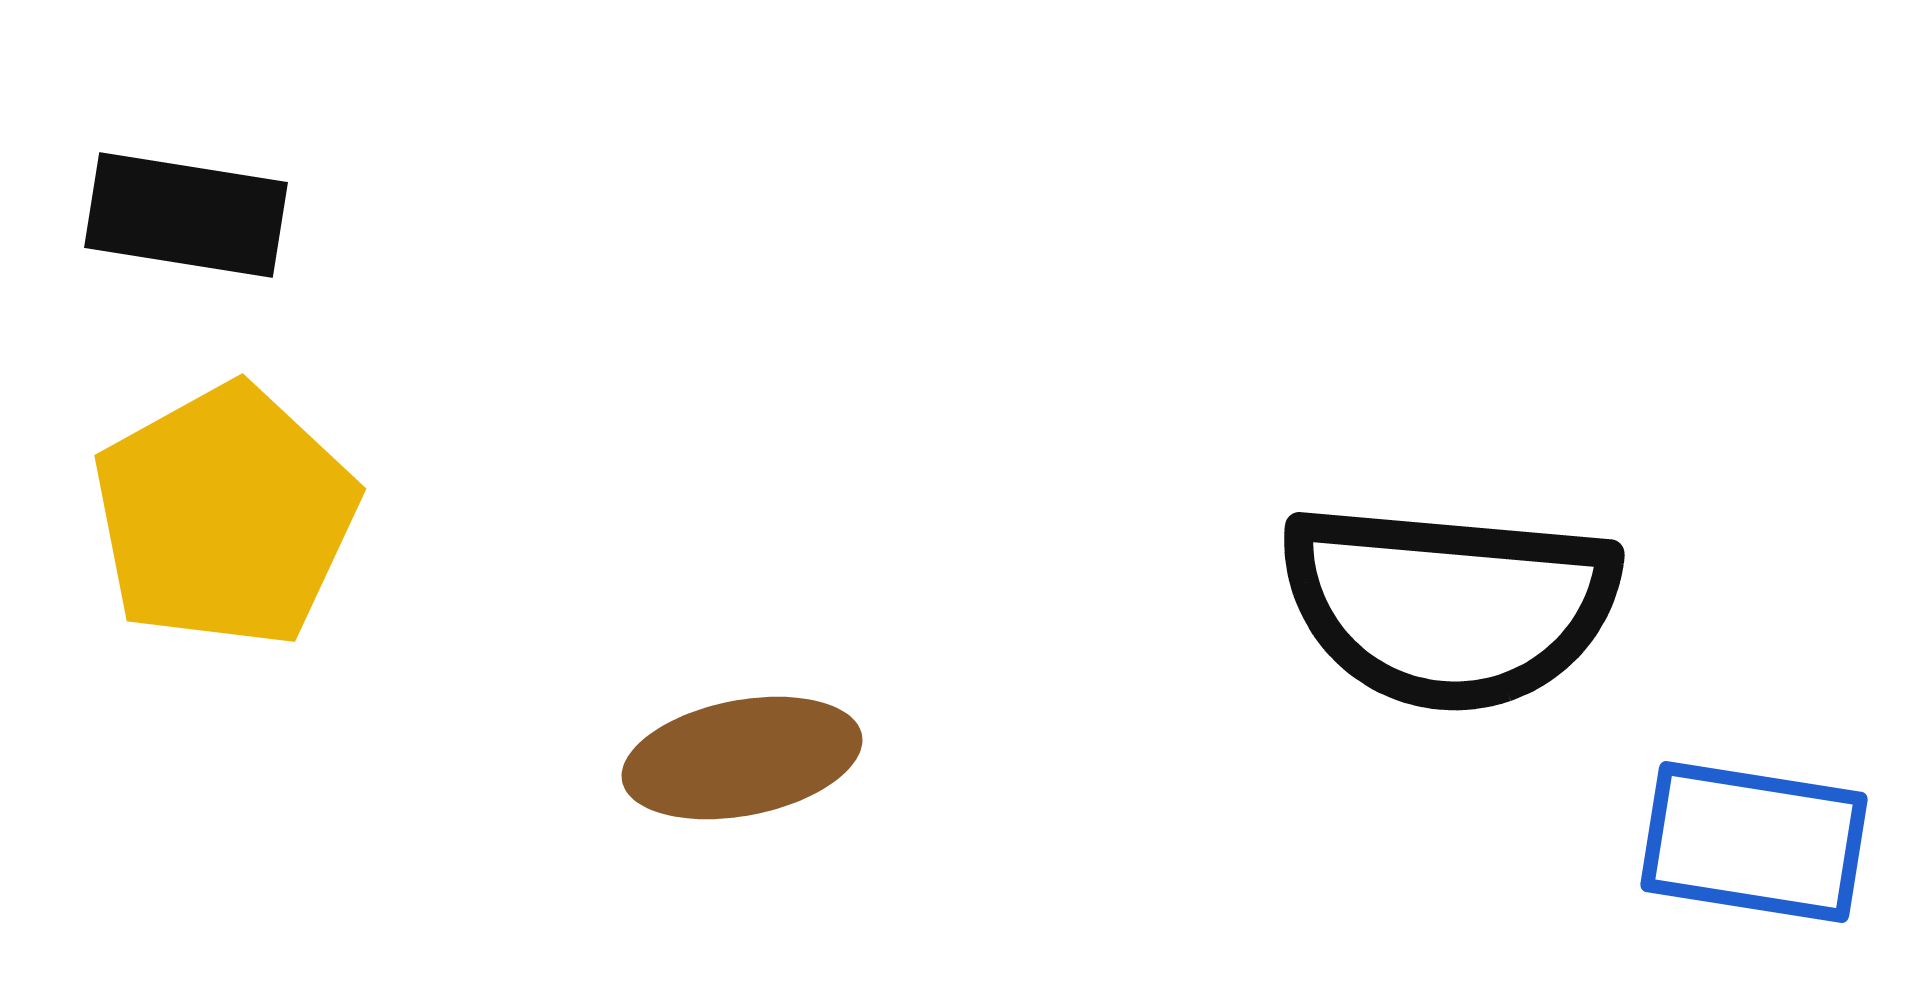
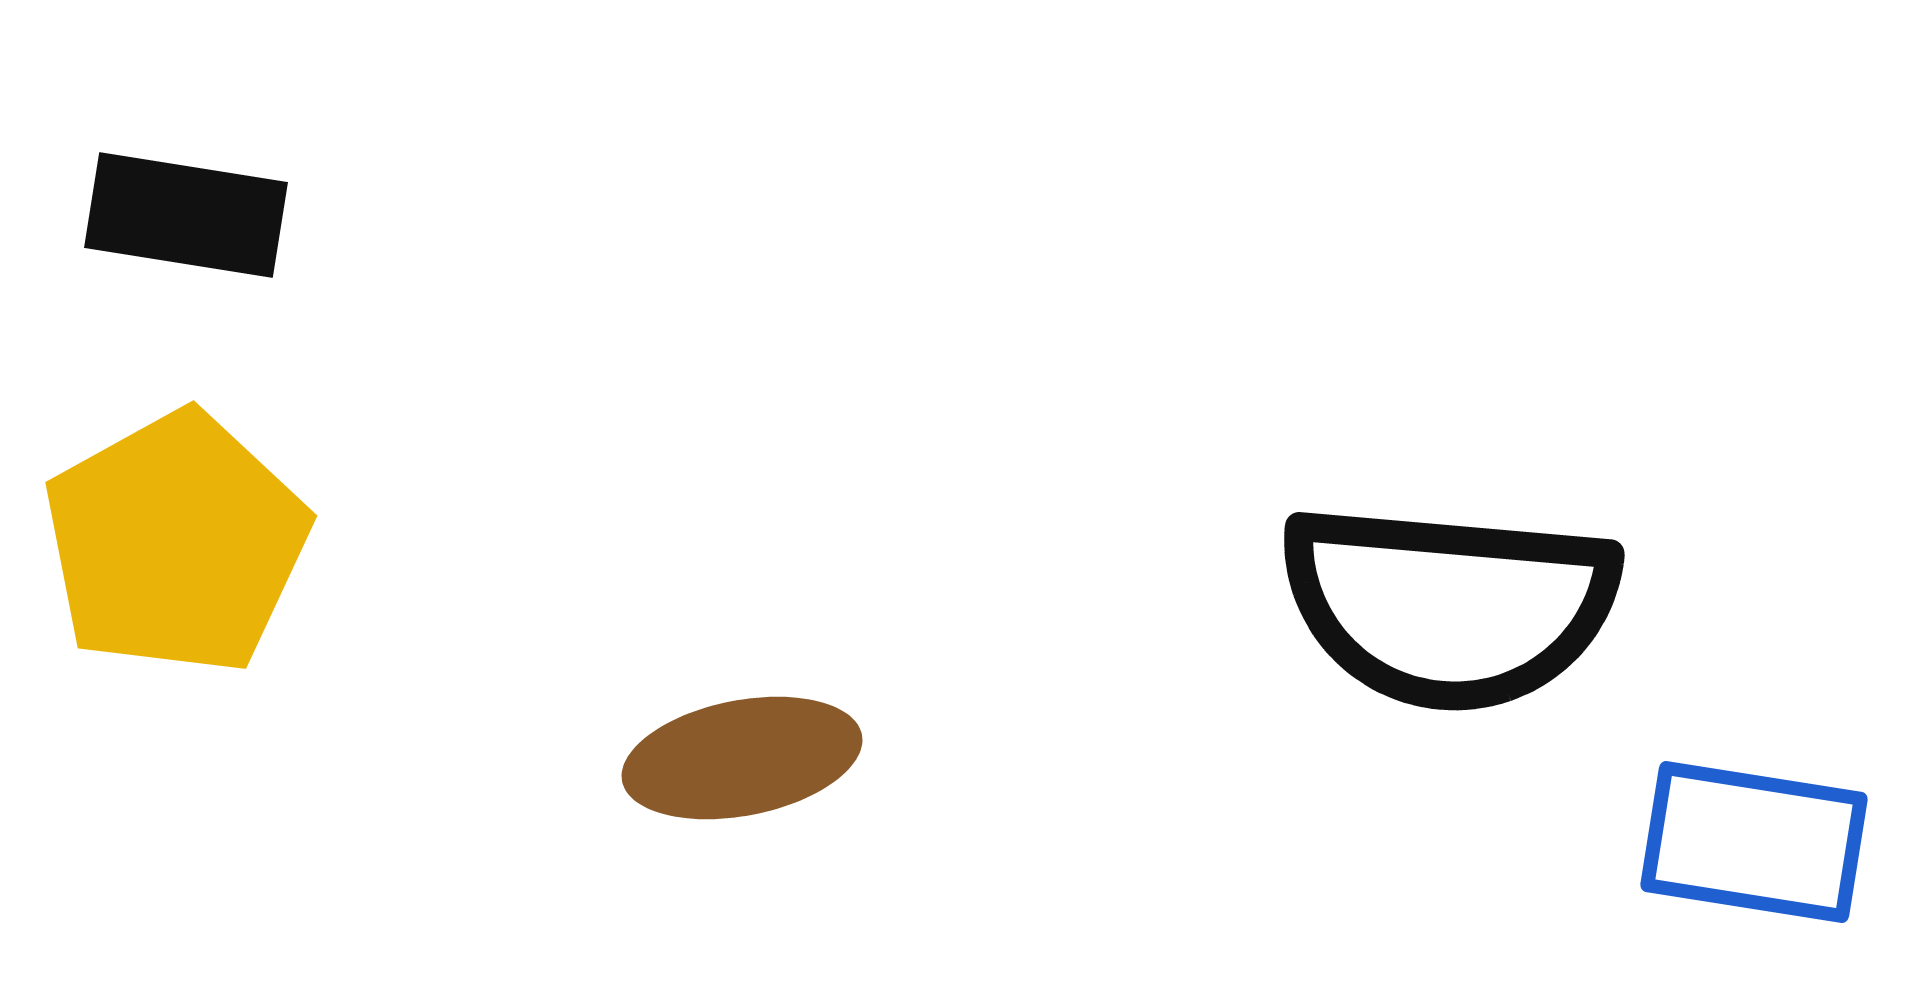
yellow pentagon: moved 49 px left, 27 px down
